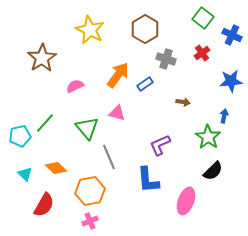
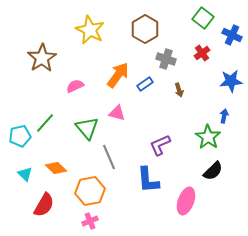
brown arrow: moved 4 px left, 12 px up; rotated 64 degrees clockwise
